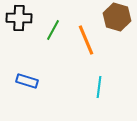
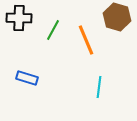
blue rectangle: moved 3 px up
